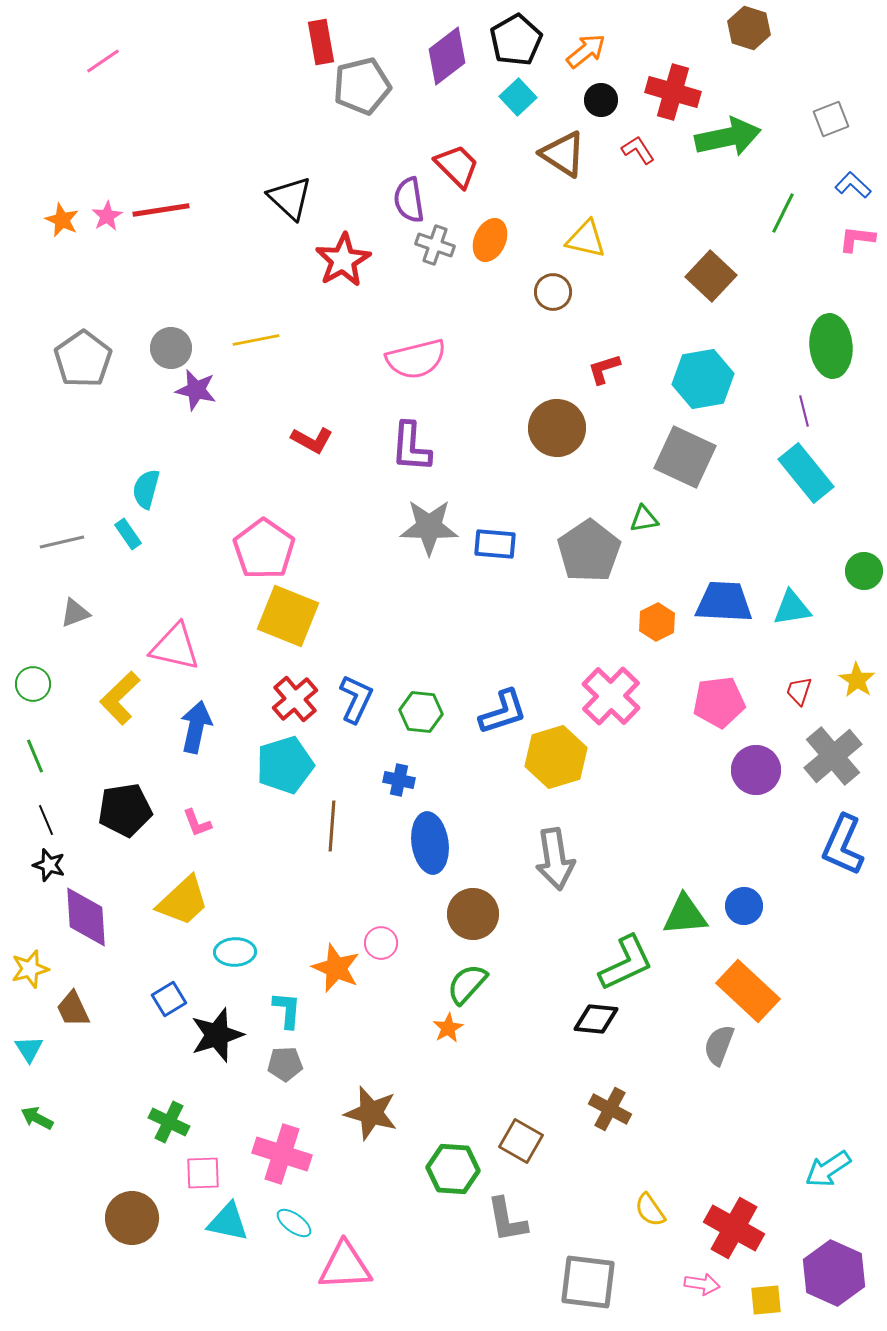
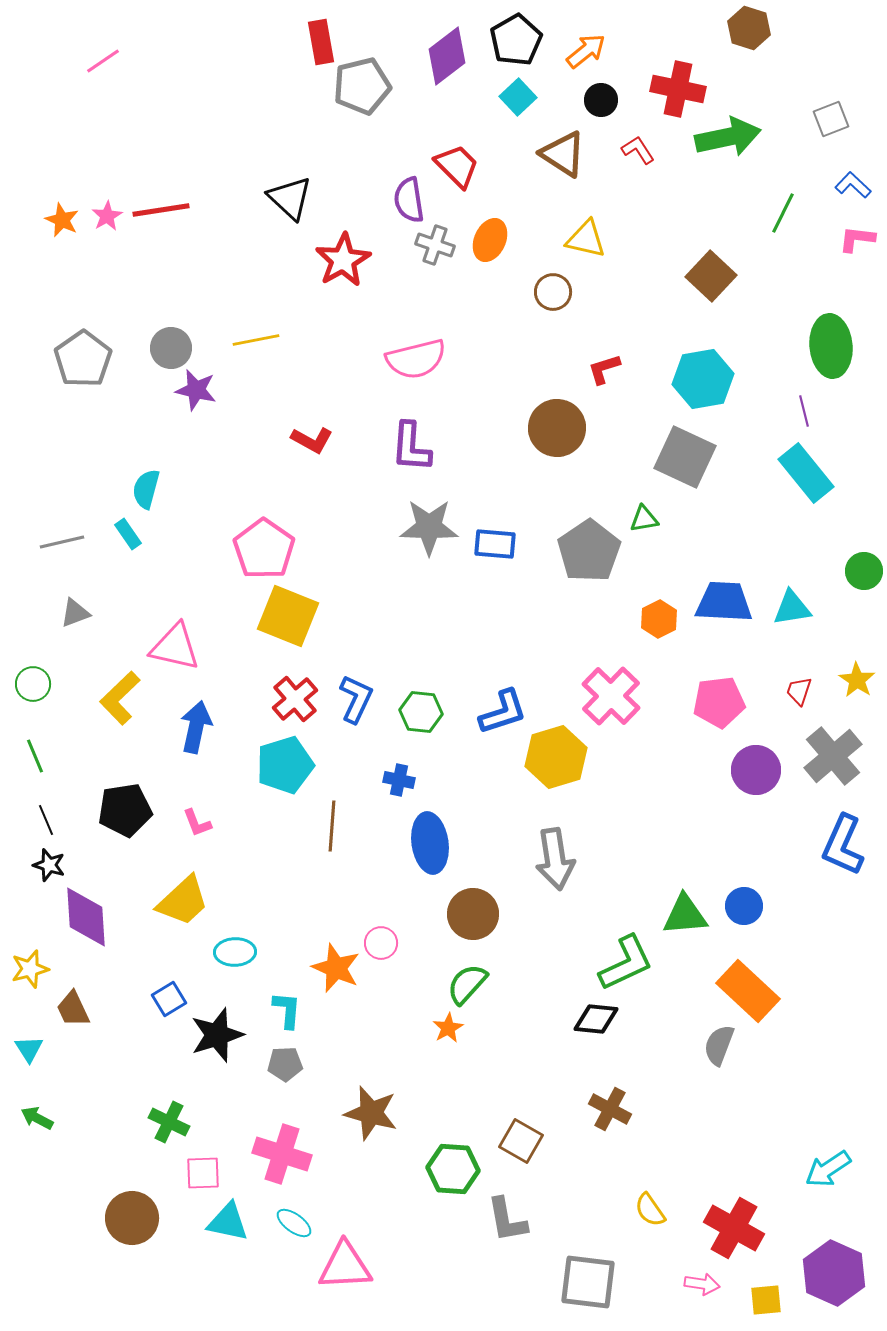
red cross at (673, 92): moved 5 px right, 3 px up; rotated 4 degrees counterclockwise
orange hexagon at (657, 622): moved 2 px right, 3 px up
